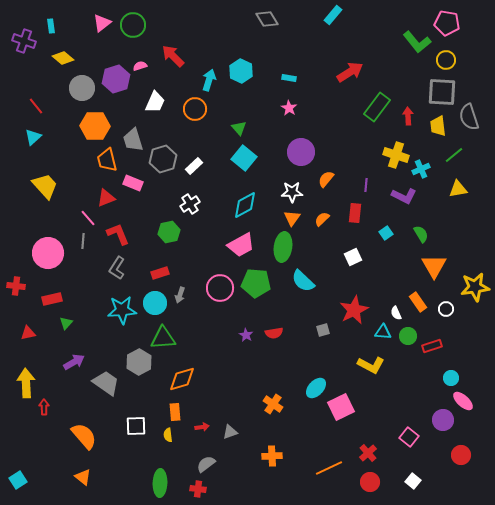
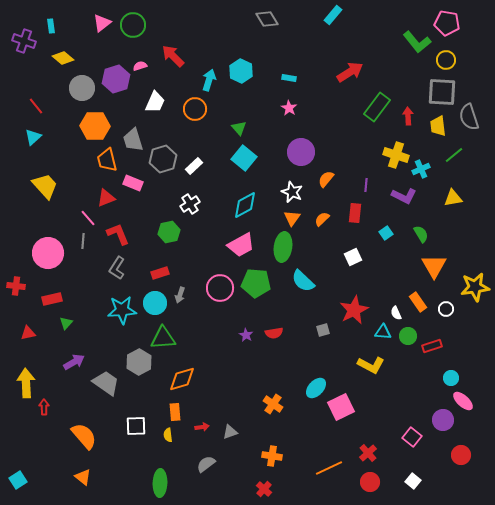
yellow triangle at (458, 189): moved 5 px left, 9 px down
white star at (292, 192): rotated 25 degrees clockwise
pink square at (409, 437): moved 3 px right
orange cross at (272, 456): rotated 12 degrees clockwise
red cross at (198, 489): moved 66 px right; rotated 35 degrees clockwise
